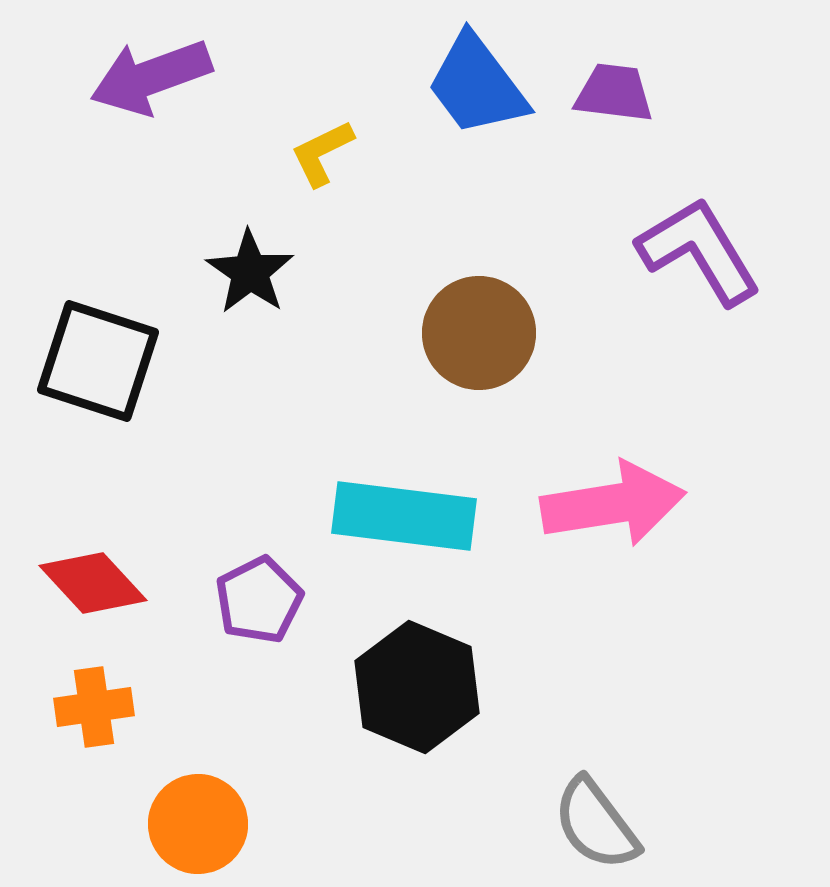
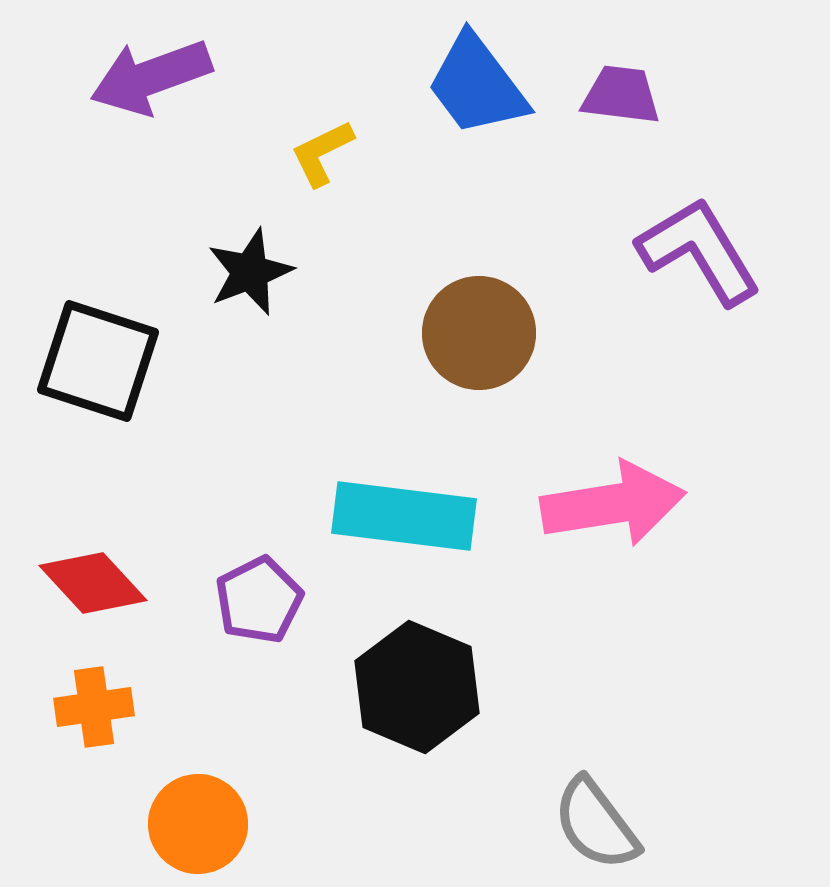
purple trapezoid: moved 7 px right, 2 px down
black star: rotated 16 degrees clockwise
